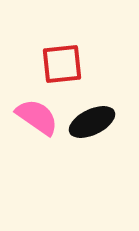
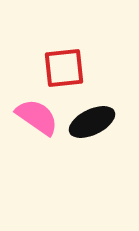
red square: moved 2 px right, 4 px down
